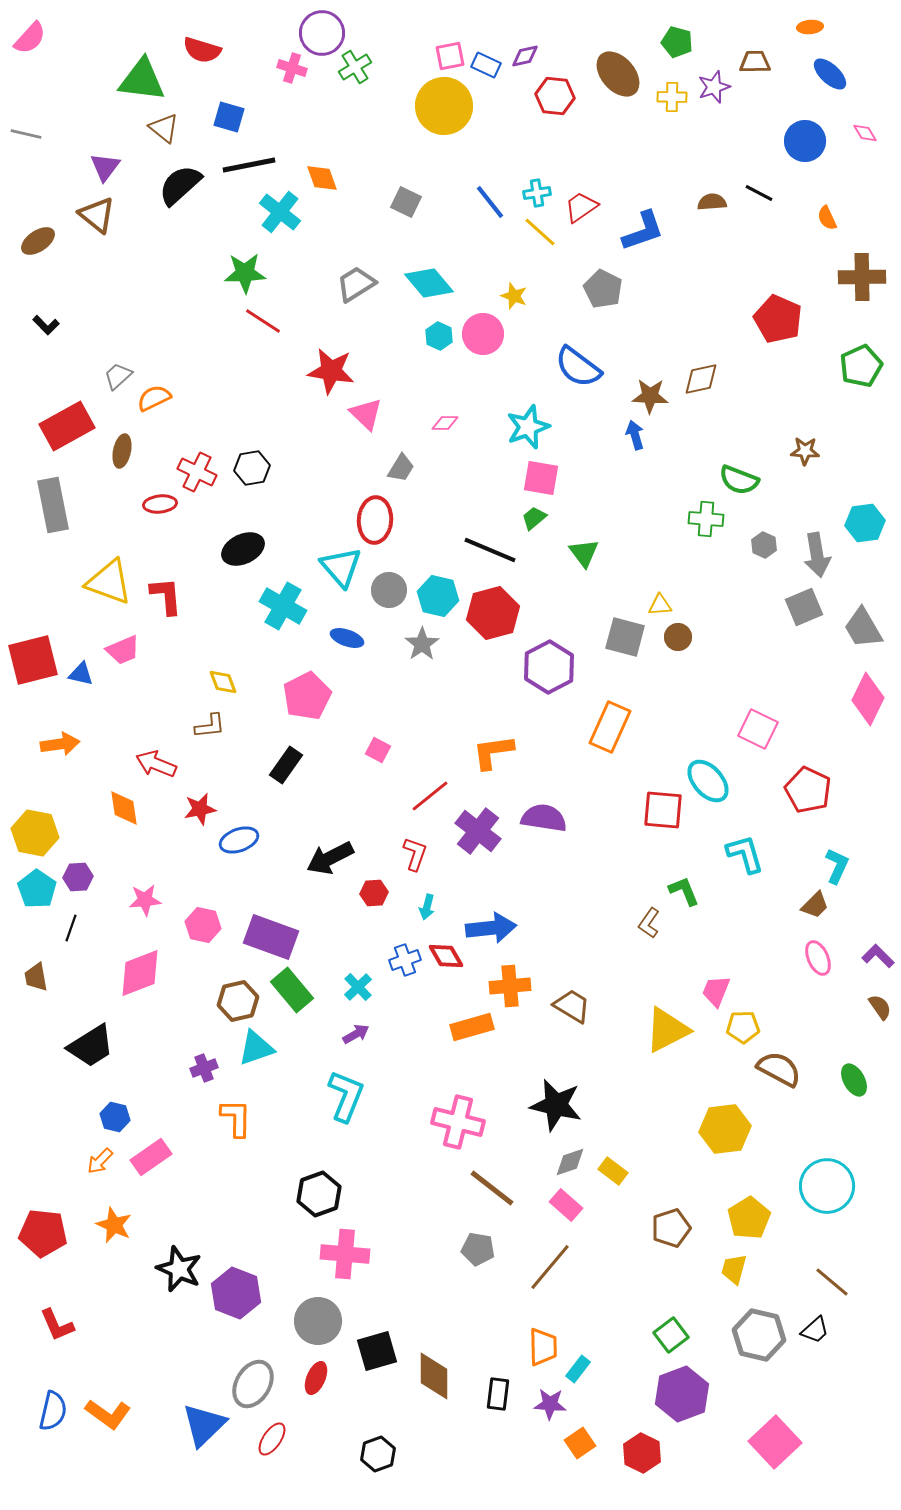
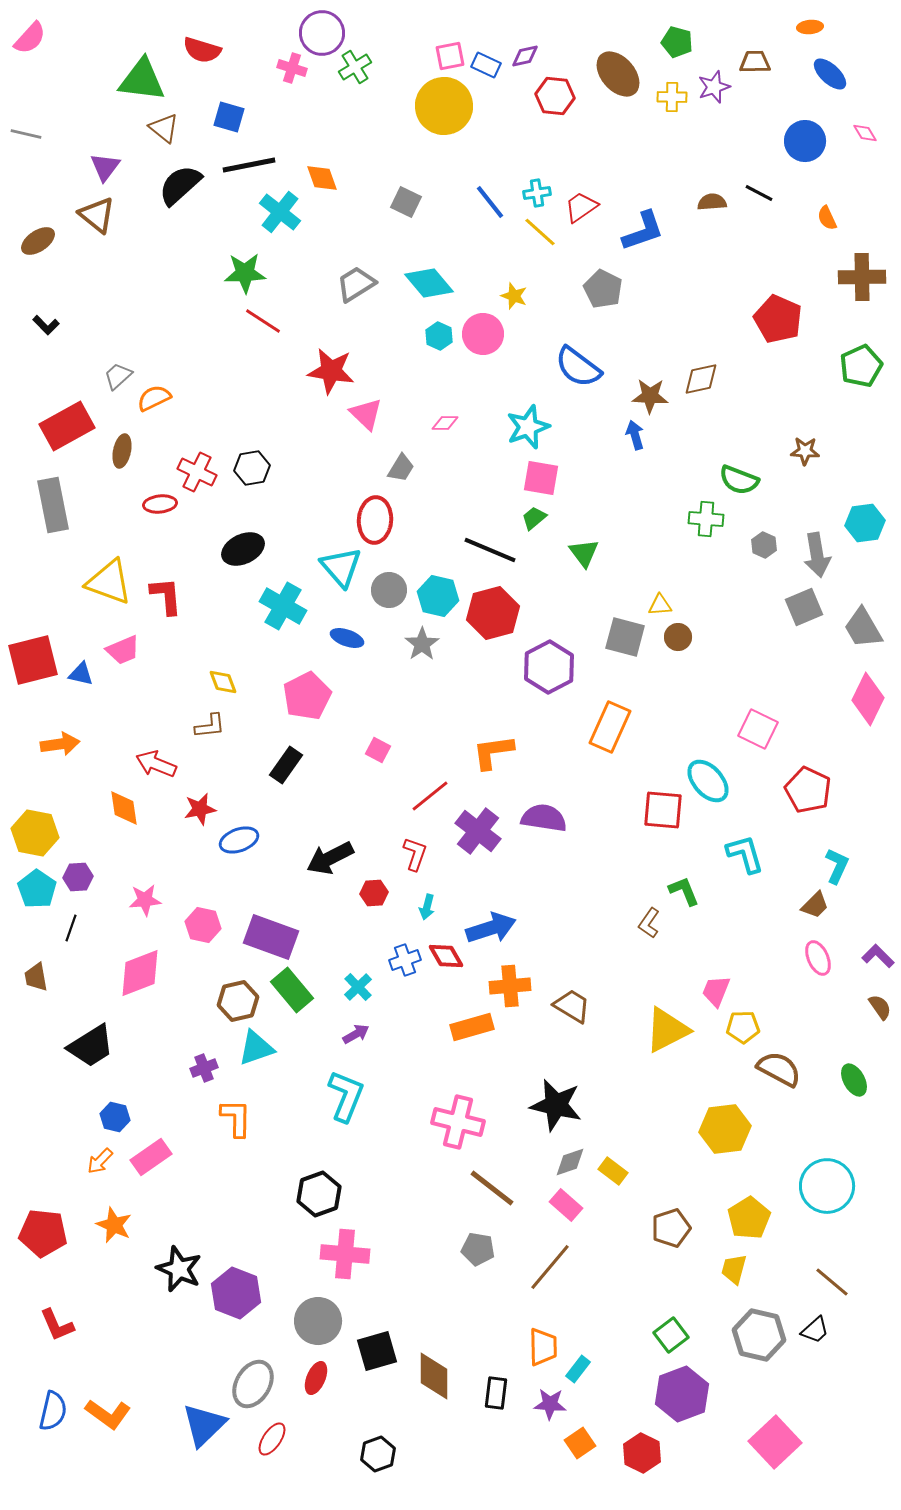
blue arrow at (491, 928): rotated 12 degrees counterclockwise
black rectangle at (498, 1394): moved 2 px left, 1 px up
